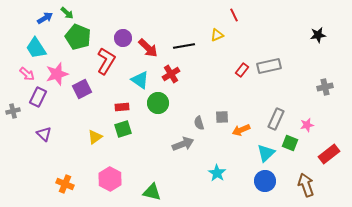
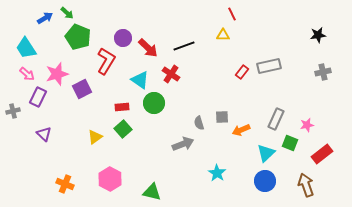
red line at (234, 15): moved 2 px left, 1 px up
yellow triangle at (217, 35): moved 6 px right; rotated 24 degrees clockwise
black line at (184, 46): rotated 10 degrees counterclockwise
cyan trapezoid at (36, 48): moved 10 px left
red rectangle at (242, 70): moved 2 px down
red cross at (171, 74): rotated 24 degrees counterclockwise
gray cross at (325, 87): moved 2 px left, 15 px up
green circle at (158, 103): moved 4 px left
green square at (123, 129): rotated 24 degrees counterclockwise
red rectangle at (329, 154): moved 7 px left
